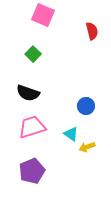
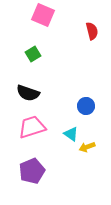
green square: rotated 14 degrees clockwise
